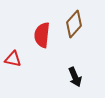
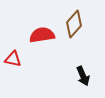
red semicircle: rotated 75 degrees clockwise
black arrow: moved 8 px right, 1 px up
